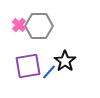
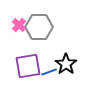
gray hexagon: moved 1 px down
black star: moved 1 px right, 3 px down
blue line: rotated 28 degrees clockwise
